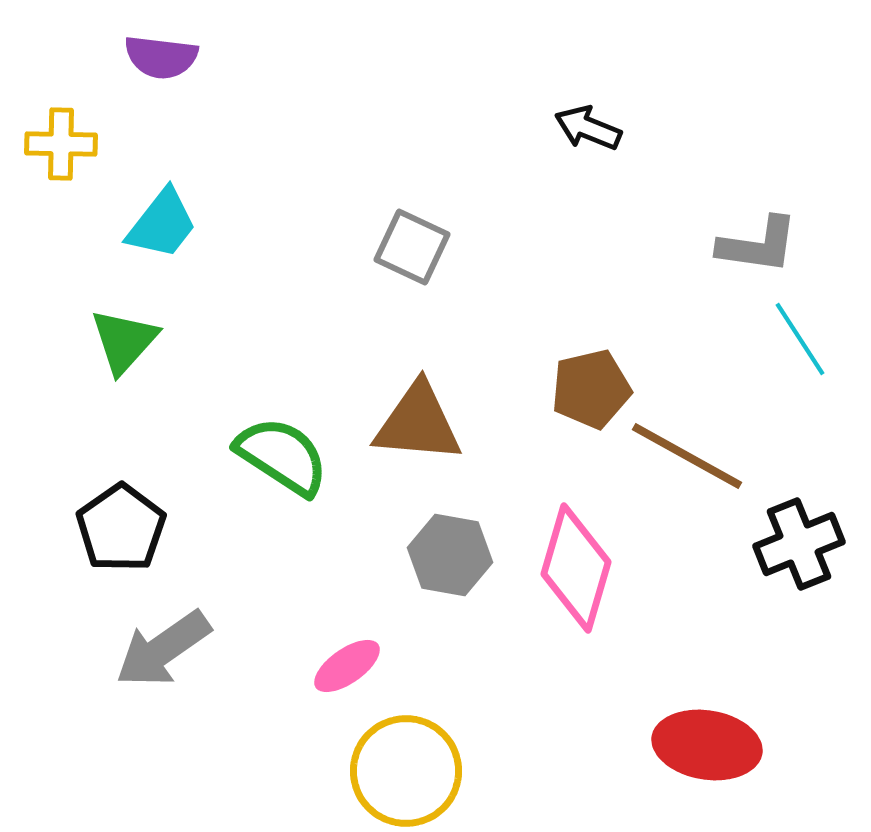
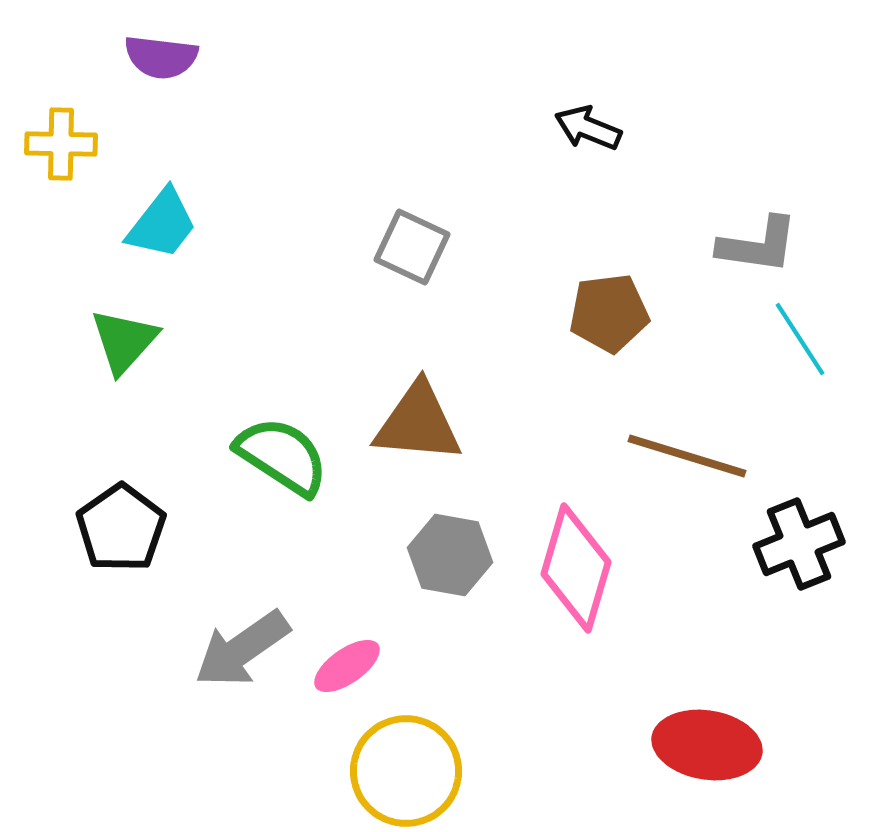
brown pentagon: moved 18 px right, 76 px up; rotated 6 degrees clockwise
brown line: rotated 12 degrees counterclockwise
gray arrow: moved 79 px right
